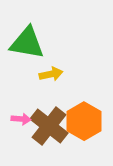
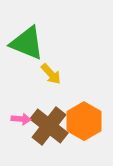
green triangle: rotated 12 degrees clockwise
yellow arrow: rotated 60 degrees clockwise
